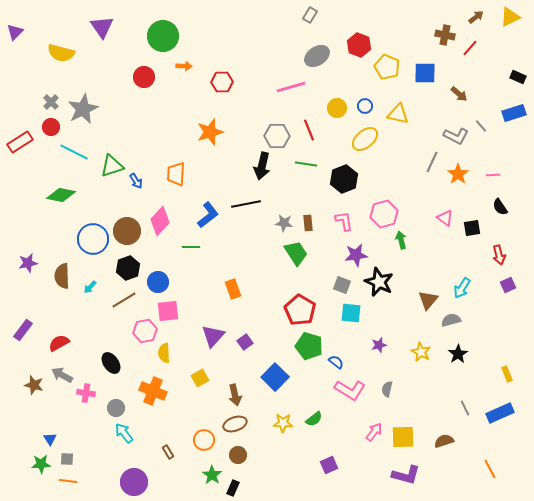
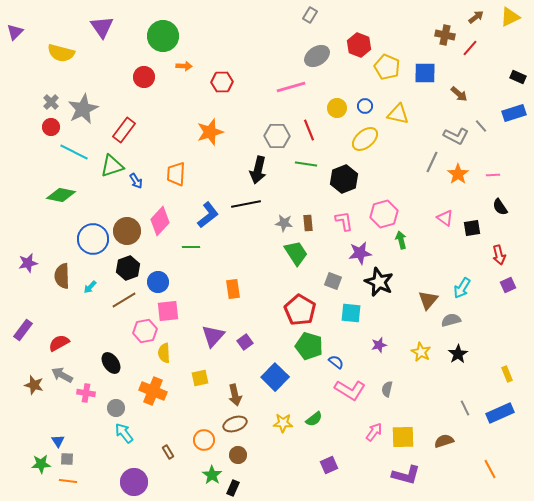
red rectangle at (20, 142): moved 104 px right, 12 px up; rotated 20 degrees counterclockwise
black arrow at (262, 166): moved 4 px left, 4 px down
purple star at (356, 255): moved 4 px right, 2 px up
gray square at (342, 285): moved 9 px left, 4 px up
orange rectangle at (233, 289): rotated 12 degrees clockwise
yellow square at (200, 378): rotated 18 degrees clockwise
blue triangle at (50, 439): moved 8 px right, 2 px down
